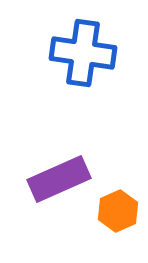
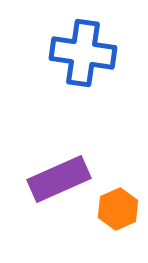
orange hexagon: moved 2 px up
